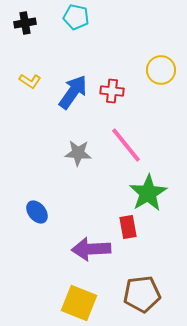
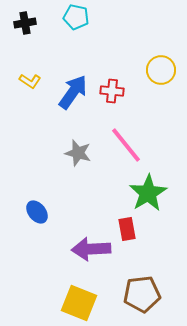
gray star: rotated 12 degrees clockwise
red rectangle: moved 1 px left, 2 px down
